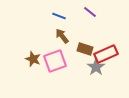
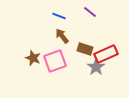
brown star: moved 1 px up
